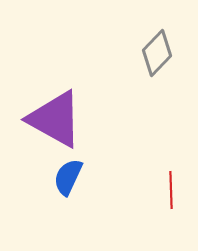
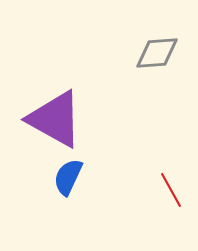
gray diamond: rotated 42 degrees clockwise
red line: rotated 27 degrees counterclockwise
